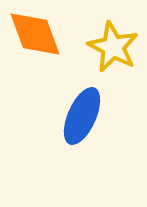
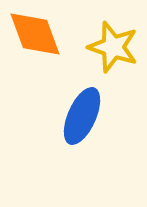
yellow star: rotated 9 degrees counterclockwise
